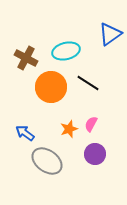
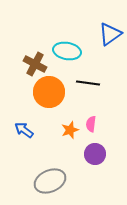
cyan ellipse: moved 1 px right; rotated 24 degrees clockwise
brown cross: moved 9 px right, 6 px down
black line: rotated 25 degrees counterclockwise
orange circle: moved 2 px left, 5 px down
pink semicircle: rotated 21 degrees counterclockwise
orange star: moved 1 px right, 1 px down
blue arrow: moved 1 px left, 3 px up
gray ellipse: moved 3 px right, 20 px down; rotated 60 degrees counterclockwise
